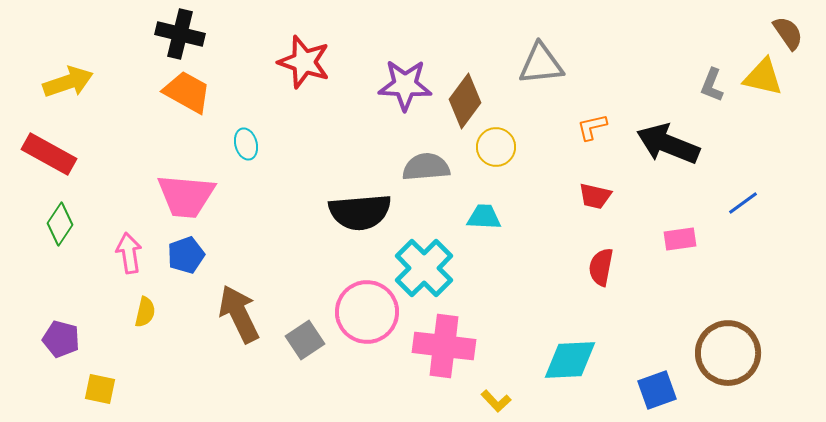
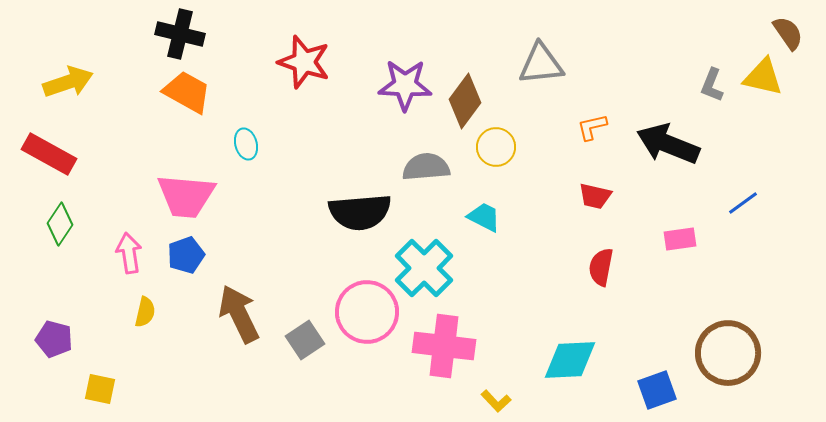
cyan trapezoid: rotated 24 degrees clockwise
purple pentagon: moved 7 px left
